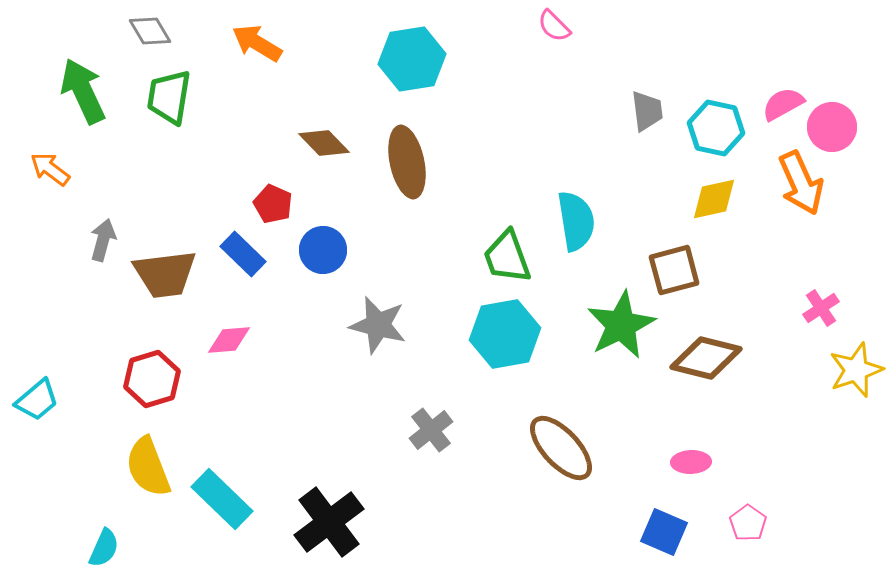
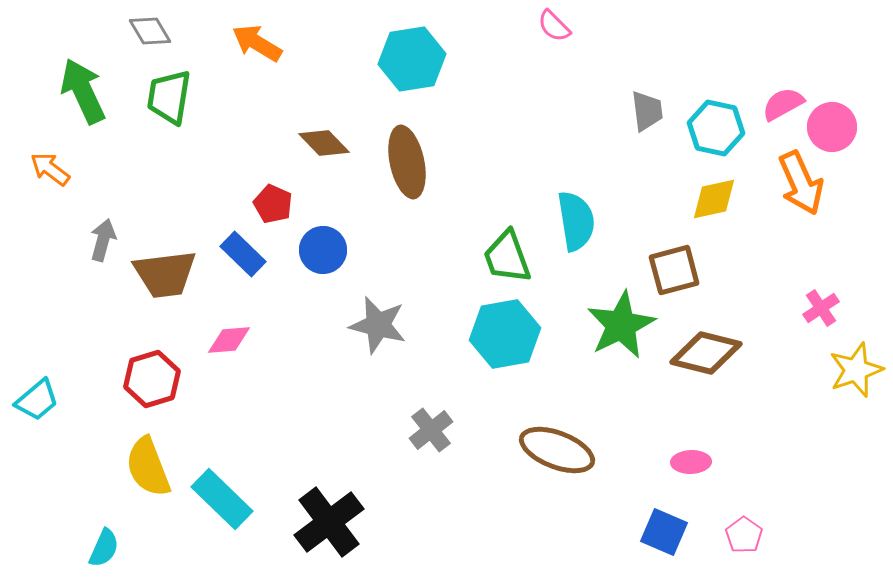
brown diamond at (706, 358): moved 5 px up
brown ellipse at (561, 448): moved 4 px left, 2 px down; rotated 26 degrees counterclockwise
pink pentagon at (748, 523): moved 4 px left, 12 px down
